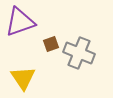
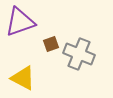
gray cross: moved 1 px down
yellow triangle: rotated 28 degrees counterclockwise
